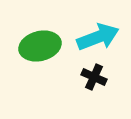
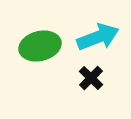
black cross: moved 3 px left, 1 px down; rotated 20 degrees clockwise
